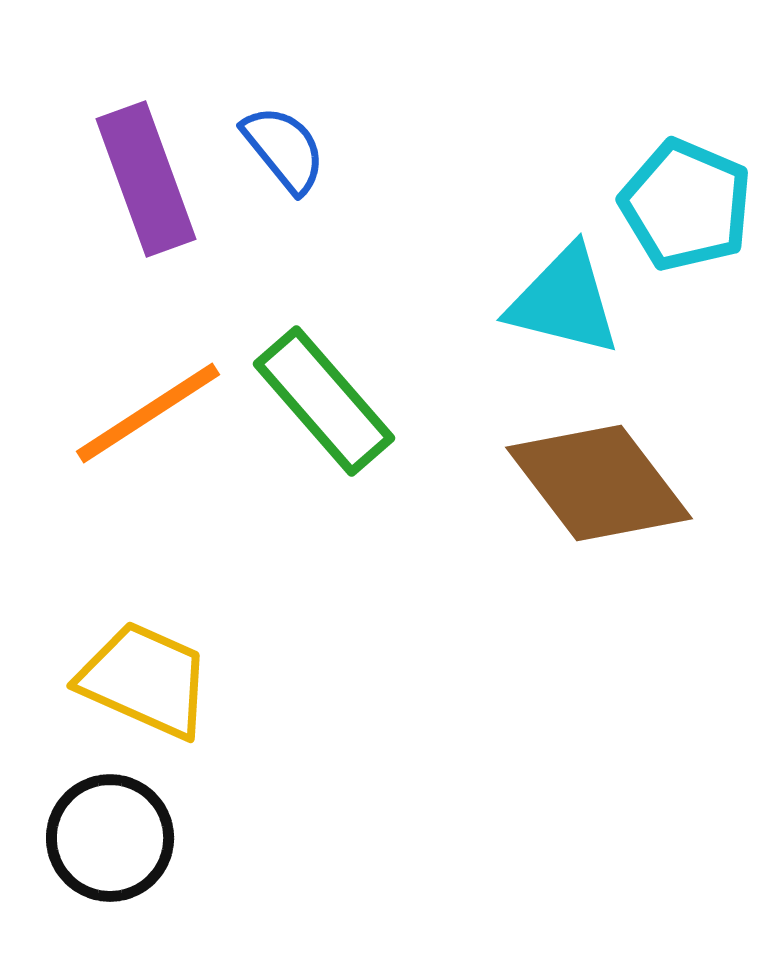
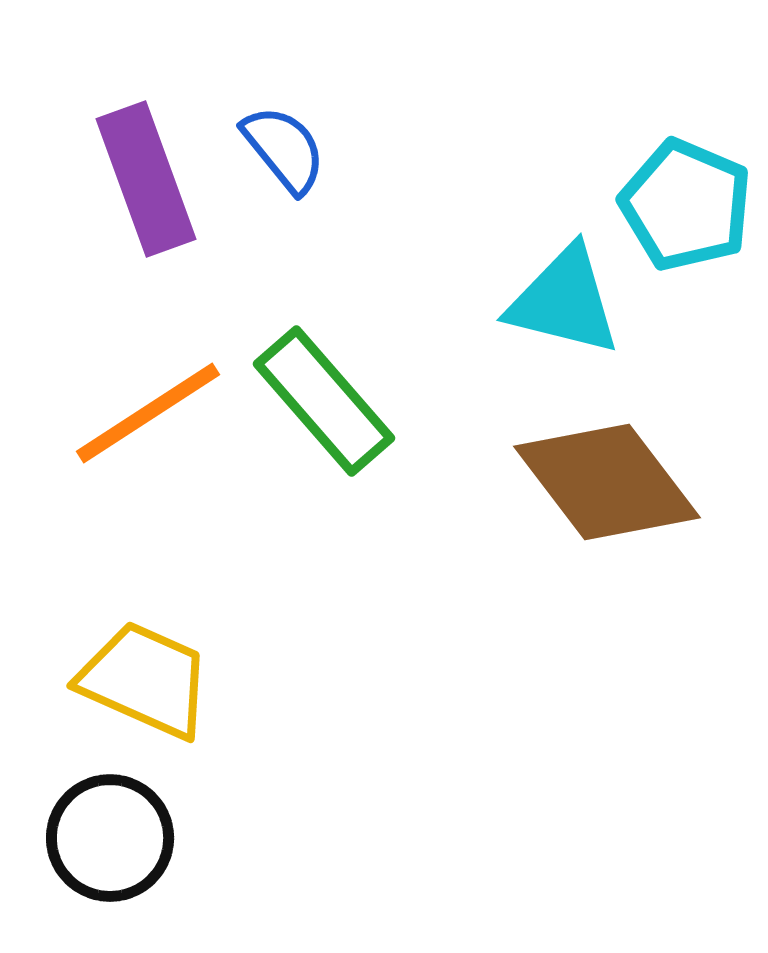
brown diamond: moved 8 px right, 1 px up
